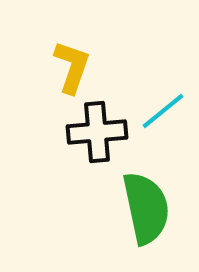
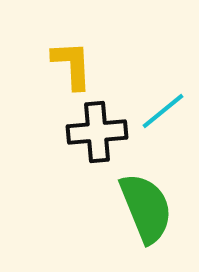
yellow L-shape: moved 2 px up; rotated 22 degrees counterclockwise
green semicircle: rotated 10 degrees counterclockwise
